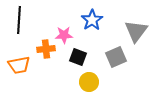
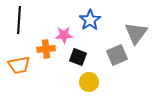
blue star: moved 2 px left
gray triangle: moved 2 px down
gray square: moved 1 px right, 2 px up
